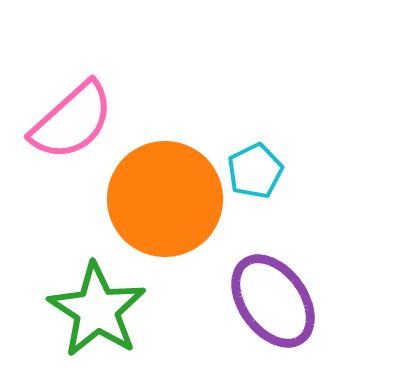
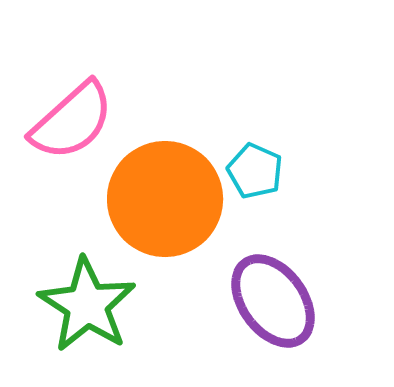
cyan pentagon: rotated 22 degrees counterclockwise
green star: moved 10 px left, 5 px up
